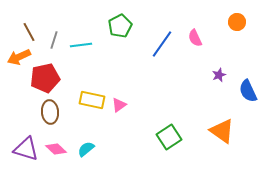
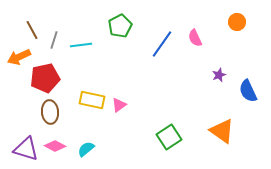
brown line: moved 3 px right, 2 px up
pink diamond: moved 1 px left, 3 px up; rotated 15 degrees counterclockwise
